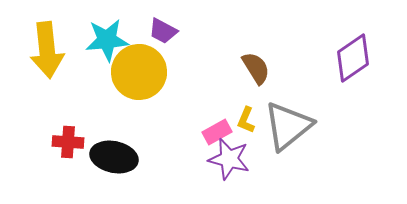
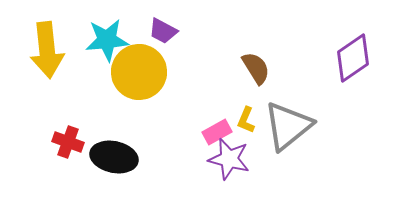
red cross: rotated 16 degrees clockwise
